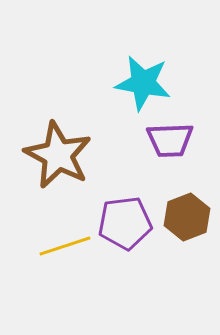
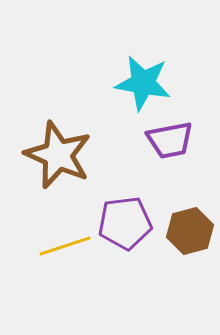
purple trapezoid: rotated 9 degrees counterclockwise
brown star: rotated 4 degrees counterclockwise
brown hexagon: moved 3 px right, 14 px down; rotated 6 degrees clockwise
